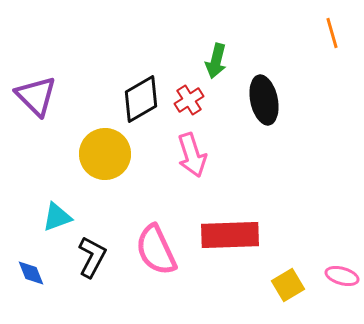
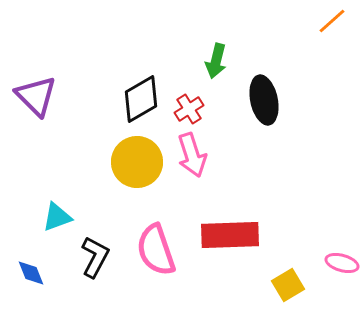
orange line: moved 12 px up; rotated 64 degrees clockwise
red cross: moved 9 px down
yellow circle: moved 32 px right, 8 px down
pink semicircle: rotated 6 degrees clockwise
black L-shape: moved 3 px right
pink ellipse: moved 13 px up
